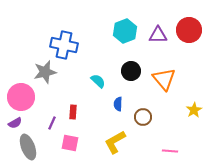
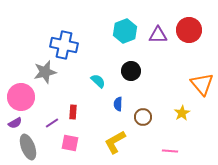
orange triangle: moved 38 px right, 5 px down
yellow star: moved 12 px left, 3 px down
purple line: rotated 32 degrees clockwise
